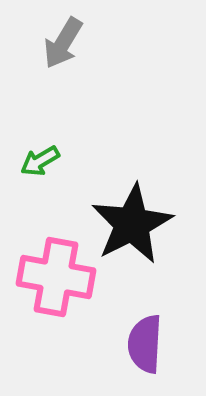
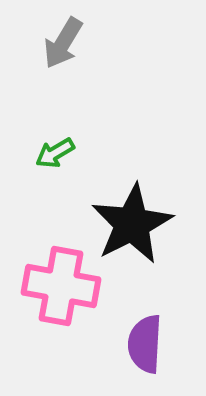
green arrow: moved 15 px right, 8 px up
pink cross: moved 5 px right, 9 px down
